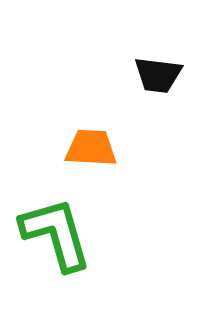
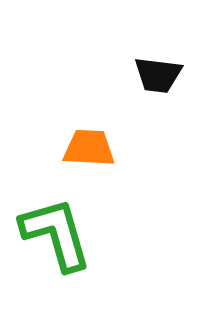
orange trapezoid: moved 2 px left
